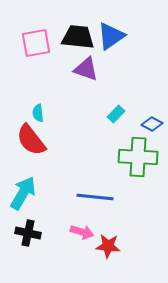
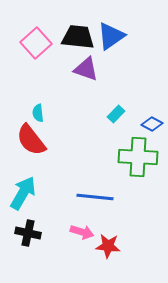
pink square: rotated 32 degrees counterclockwise
